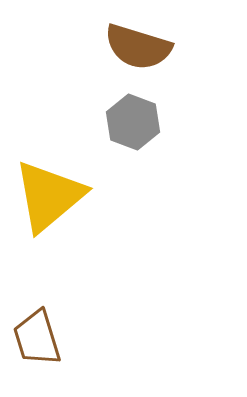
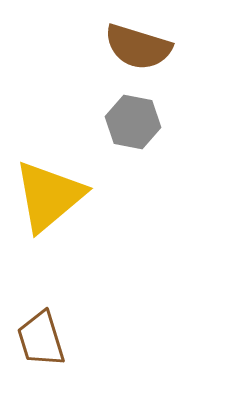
gray hexagon: rotated 10 degrees counterclockwise
brown trapezoid: moved 4 px right, 1 px down
